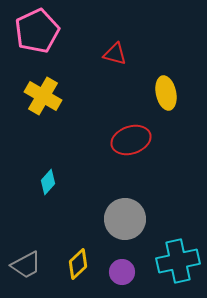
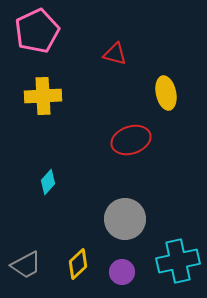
yellow cross: rotated 33 degrees counterclockwise
